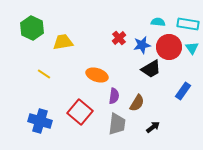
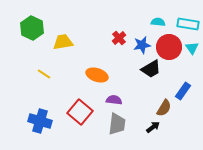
purple semicircle: moved 4 px down; rotated 91 degrees counterclockwise
brown semicircle: moved 27 px right, 5 px down
